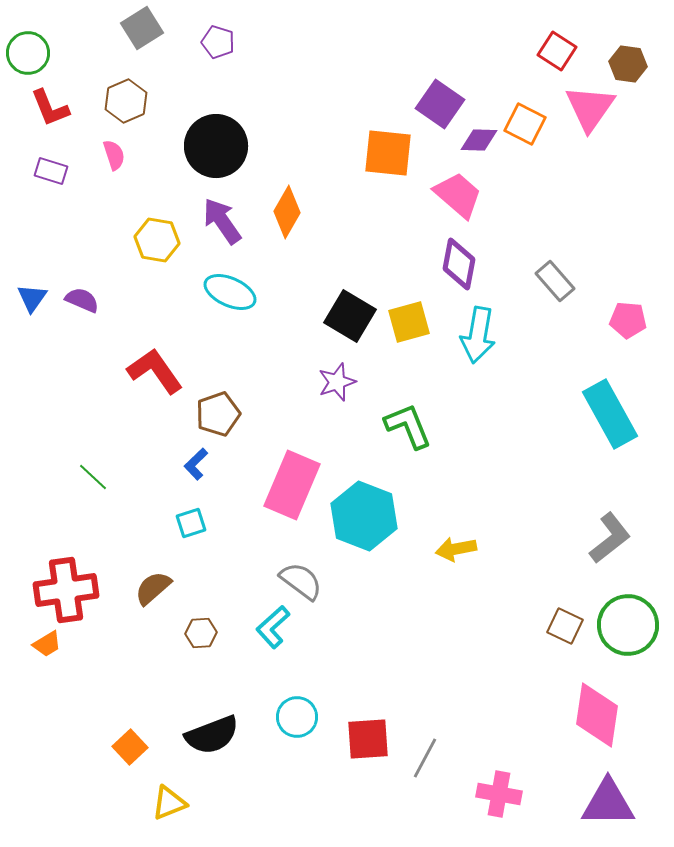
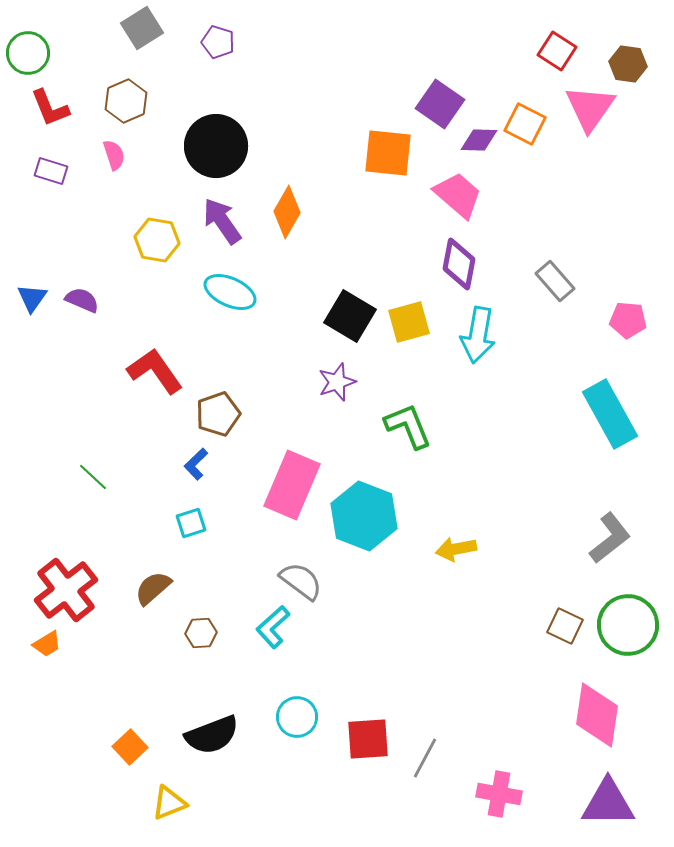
red cross at (66, 590): rotated 30 degrees counterclockwise
